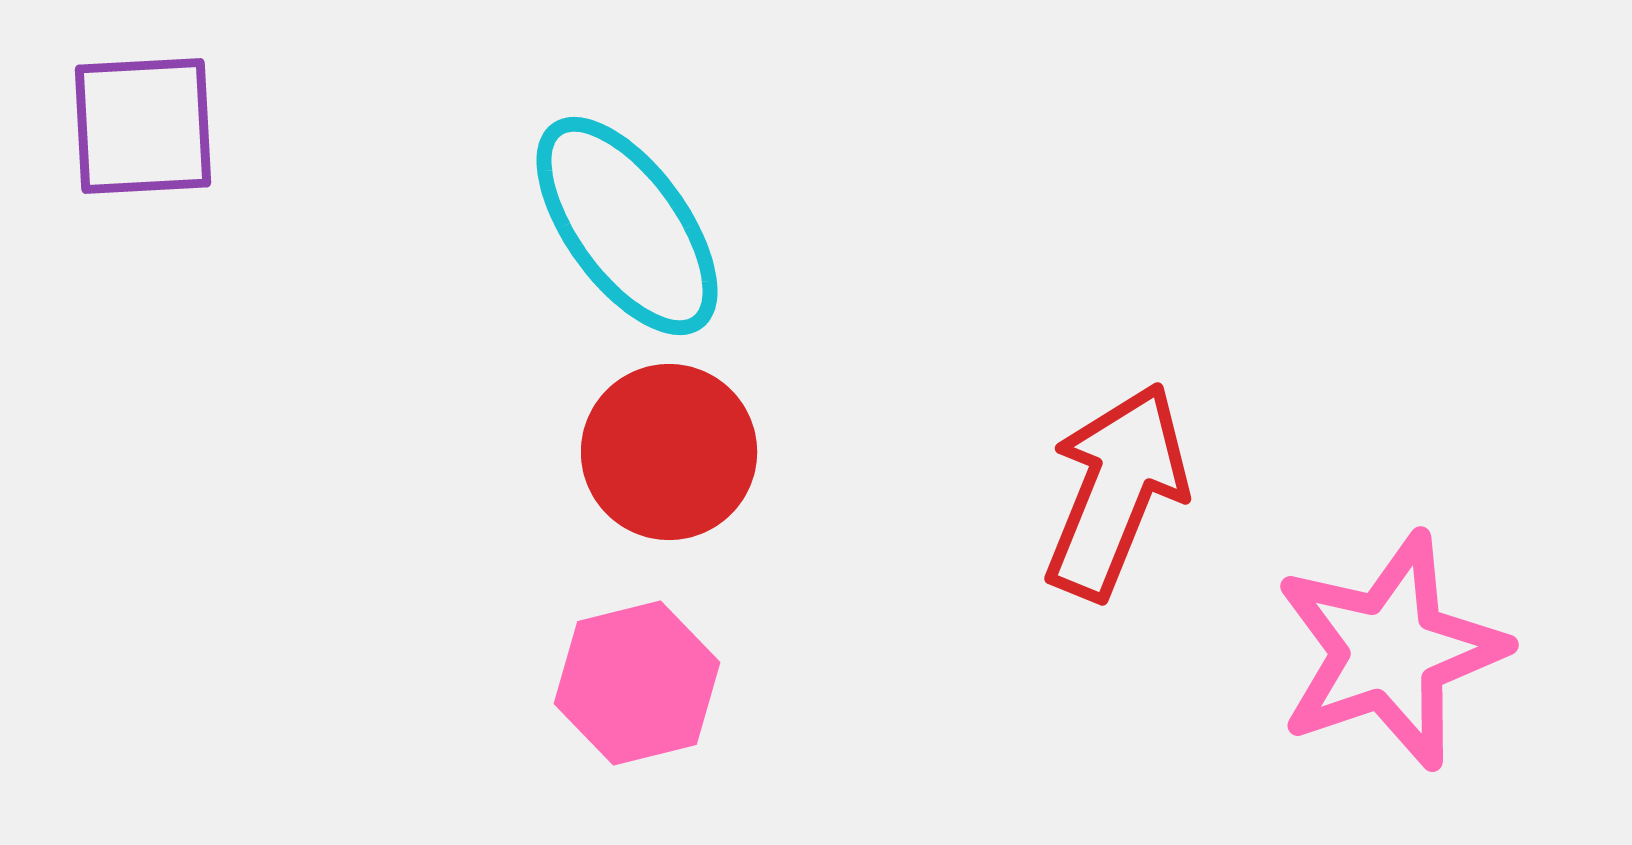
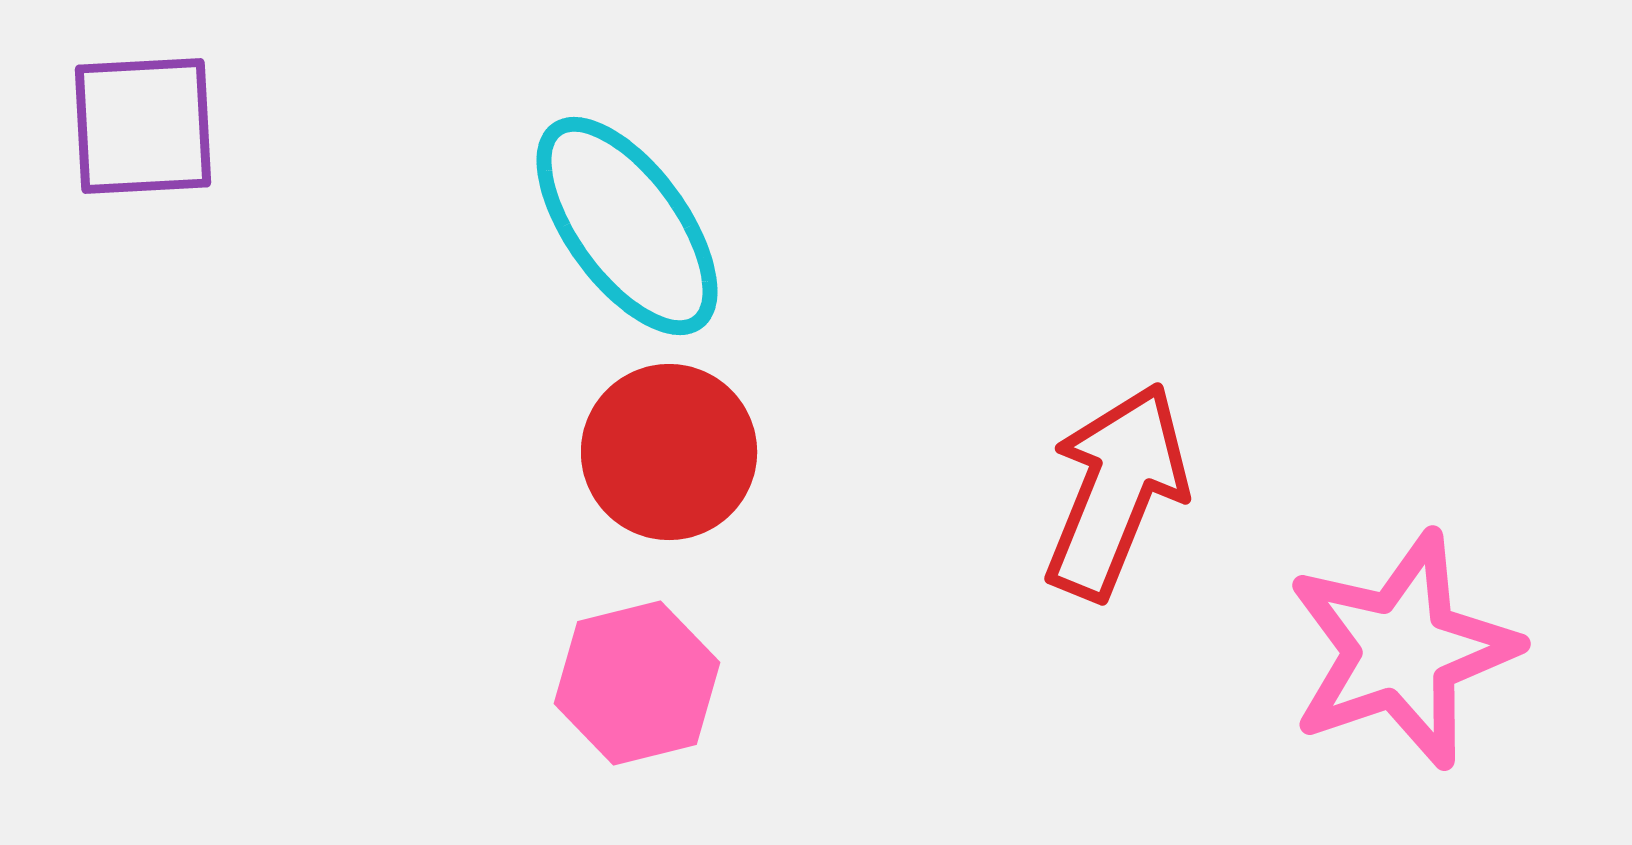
pink star: moved 12 px right, 1 px up
